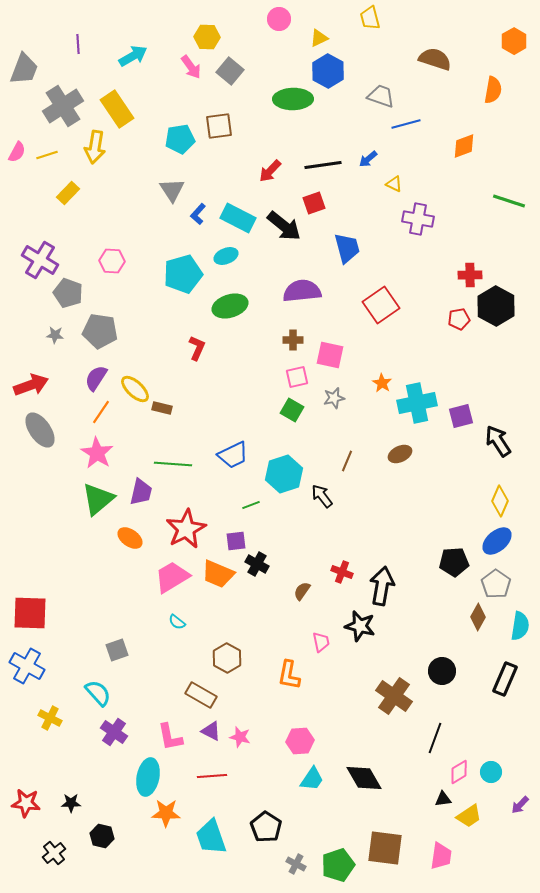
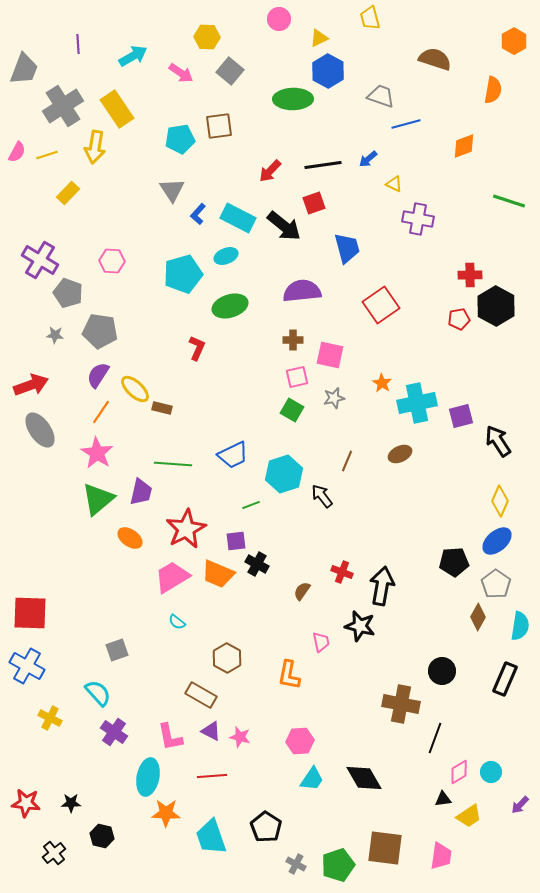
pink arrow at (191, 67): moved 10 px left, 6 px down; rotated 20 degrees counterclockwise
purple semicircle at (96, 378): moved 2 px right, 3 px up
brown cross at (394, 696): moved 7 px right, 8 px down; rotated 24 degrees counterclockwise
